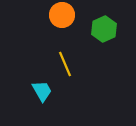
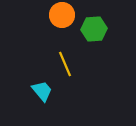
green hexagon: moved 10 px left; rotated 20 degrees clockwise
cyan trapezoid: rotated 10 degrees counterclockwise
